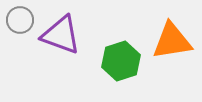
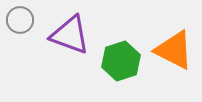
purple triangle: moved 9 px right
orange triangle: moved 2 px right, 9 px down; rotated 36 degrees clockwise
